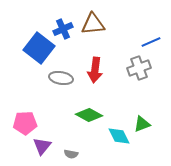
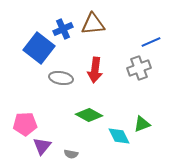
pink pentagon: moved 1 px down
